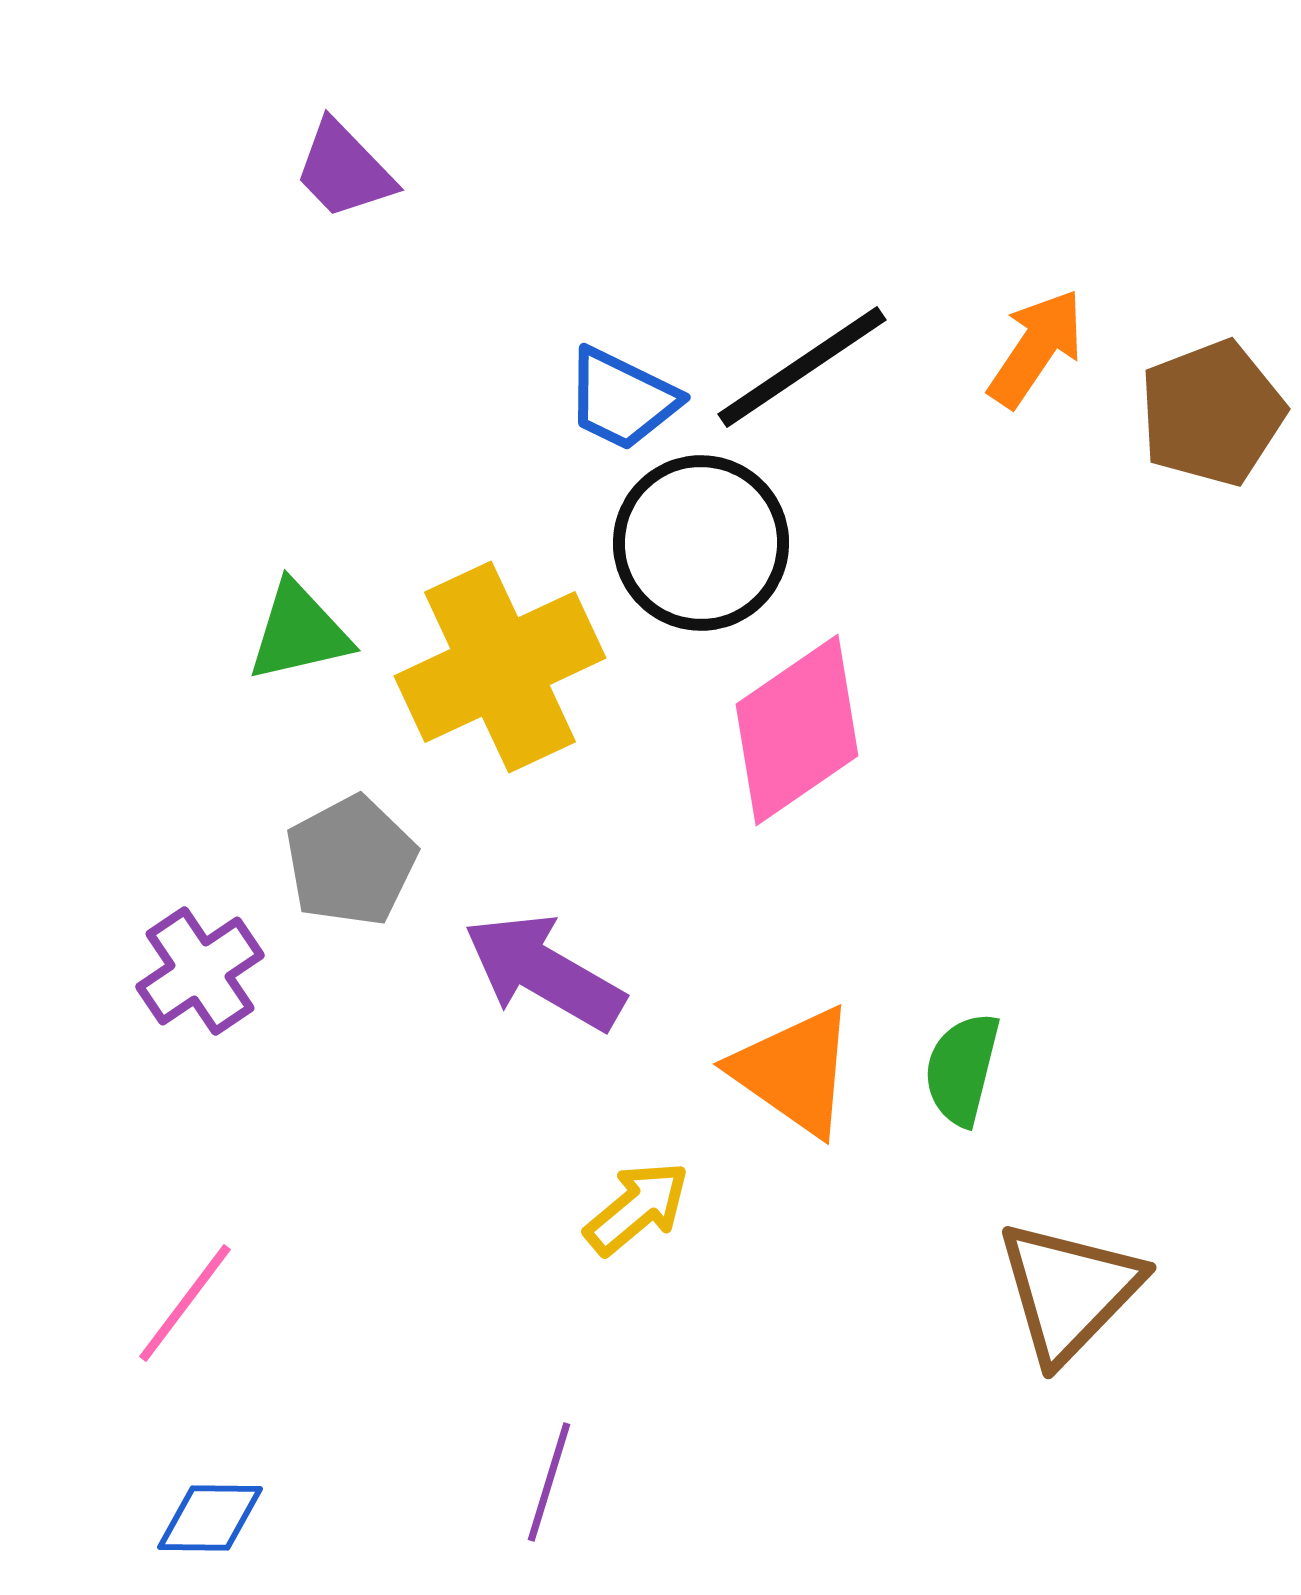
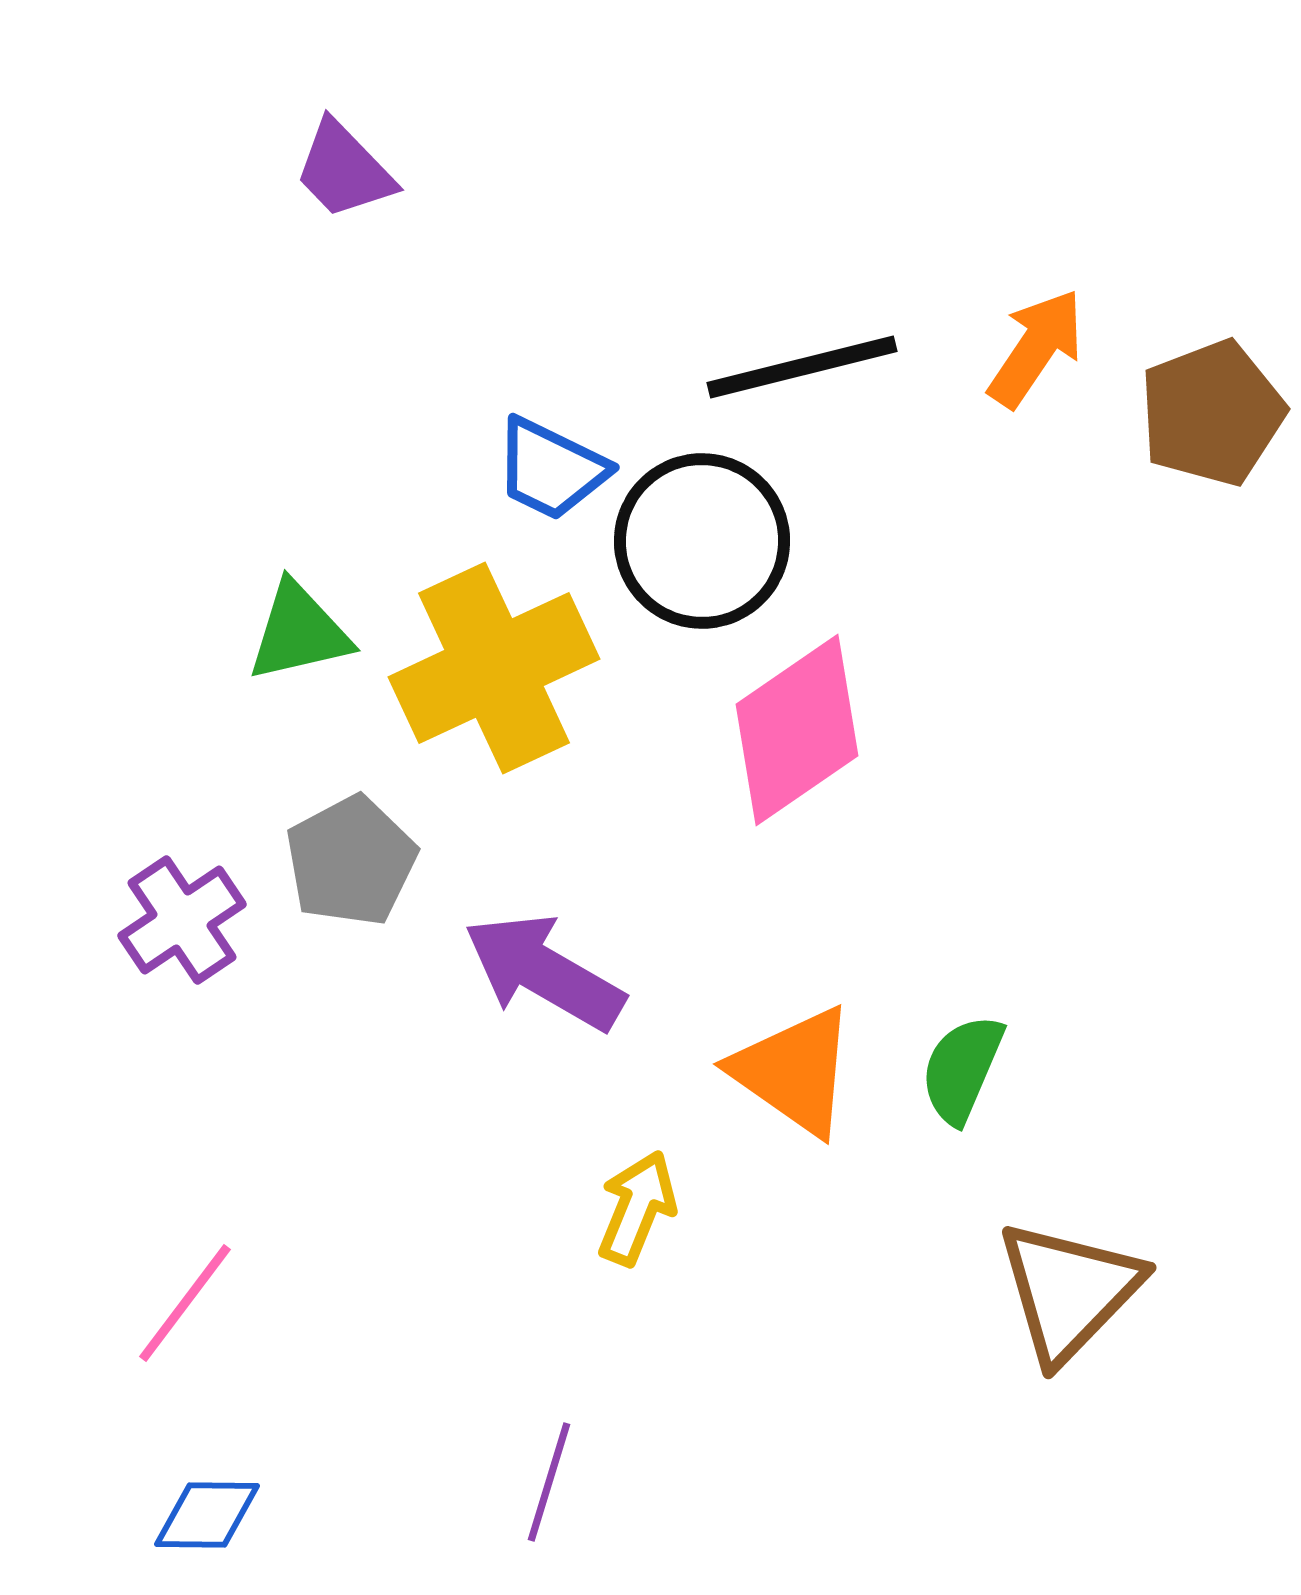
black line: rotated 20 degrees clockwise
blue trapezoid: moved 71 px left, 70 px down
black circle: moved 1 px right, 2 px up
yellow cross: moved 6 px left, 1 px down
purple cross: moved 18 px left, 51 px up
green semicircle: rotated 9 degrees clockwise
yellow arrow: rotated 28 degrees counterclockwise
blue diamond: moved 3 px left, 3 px up
